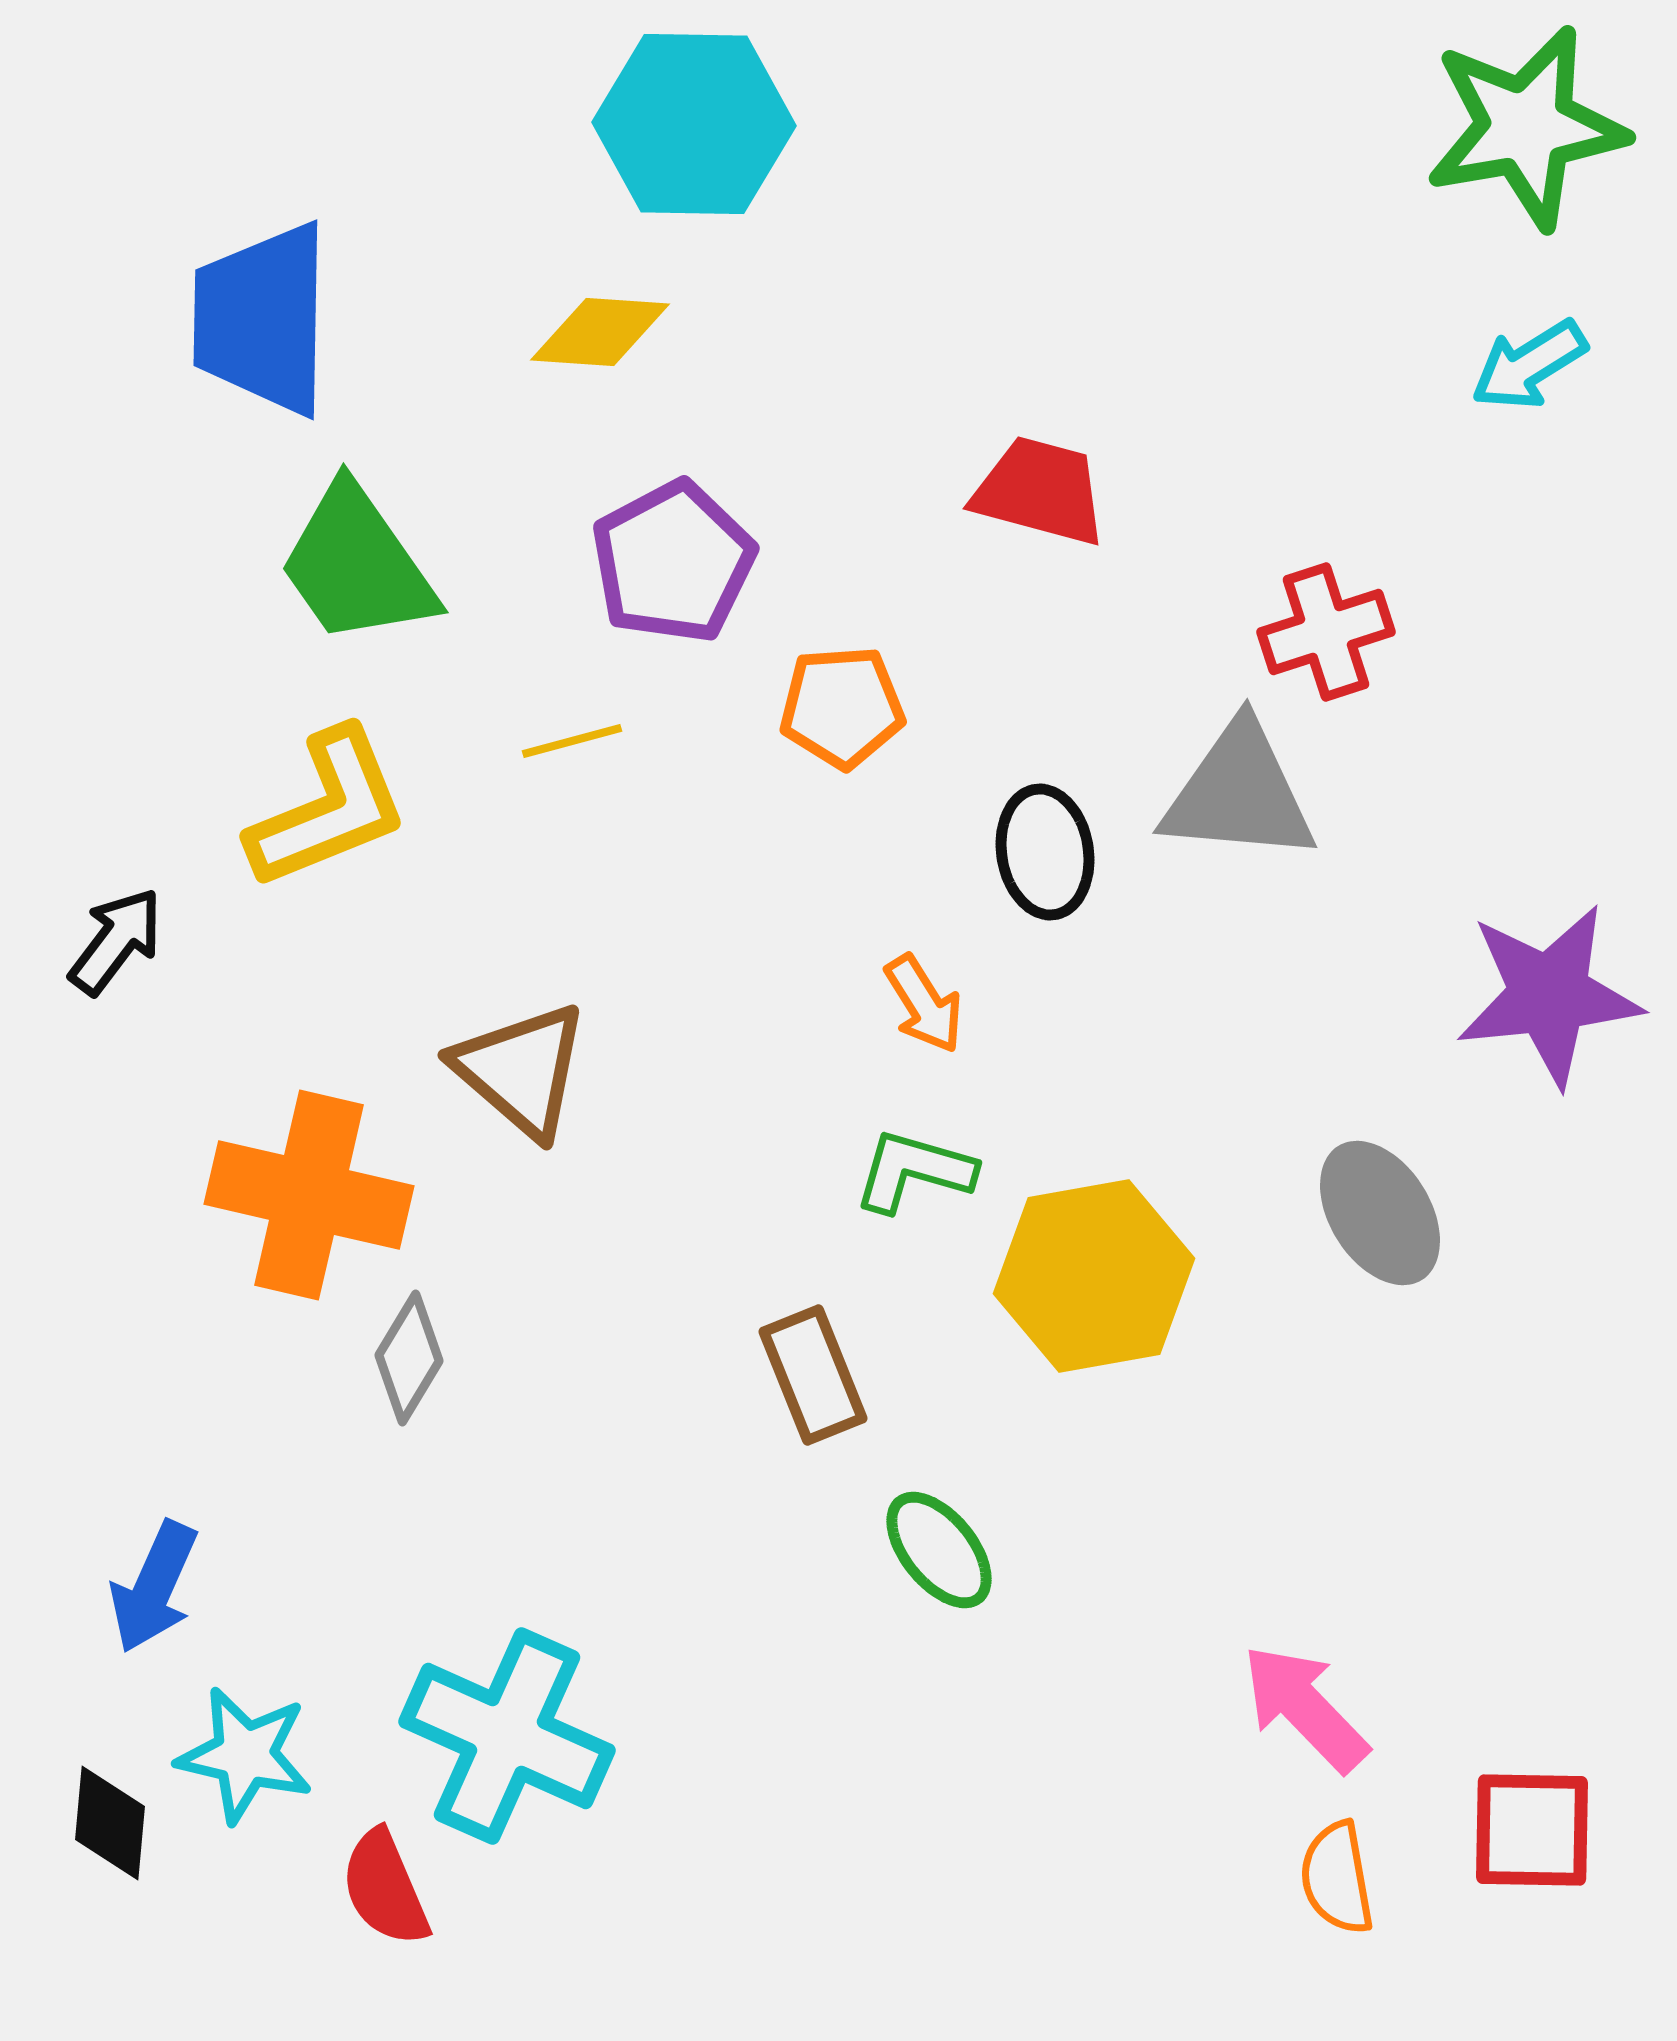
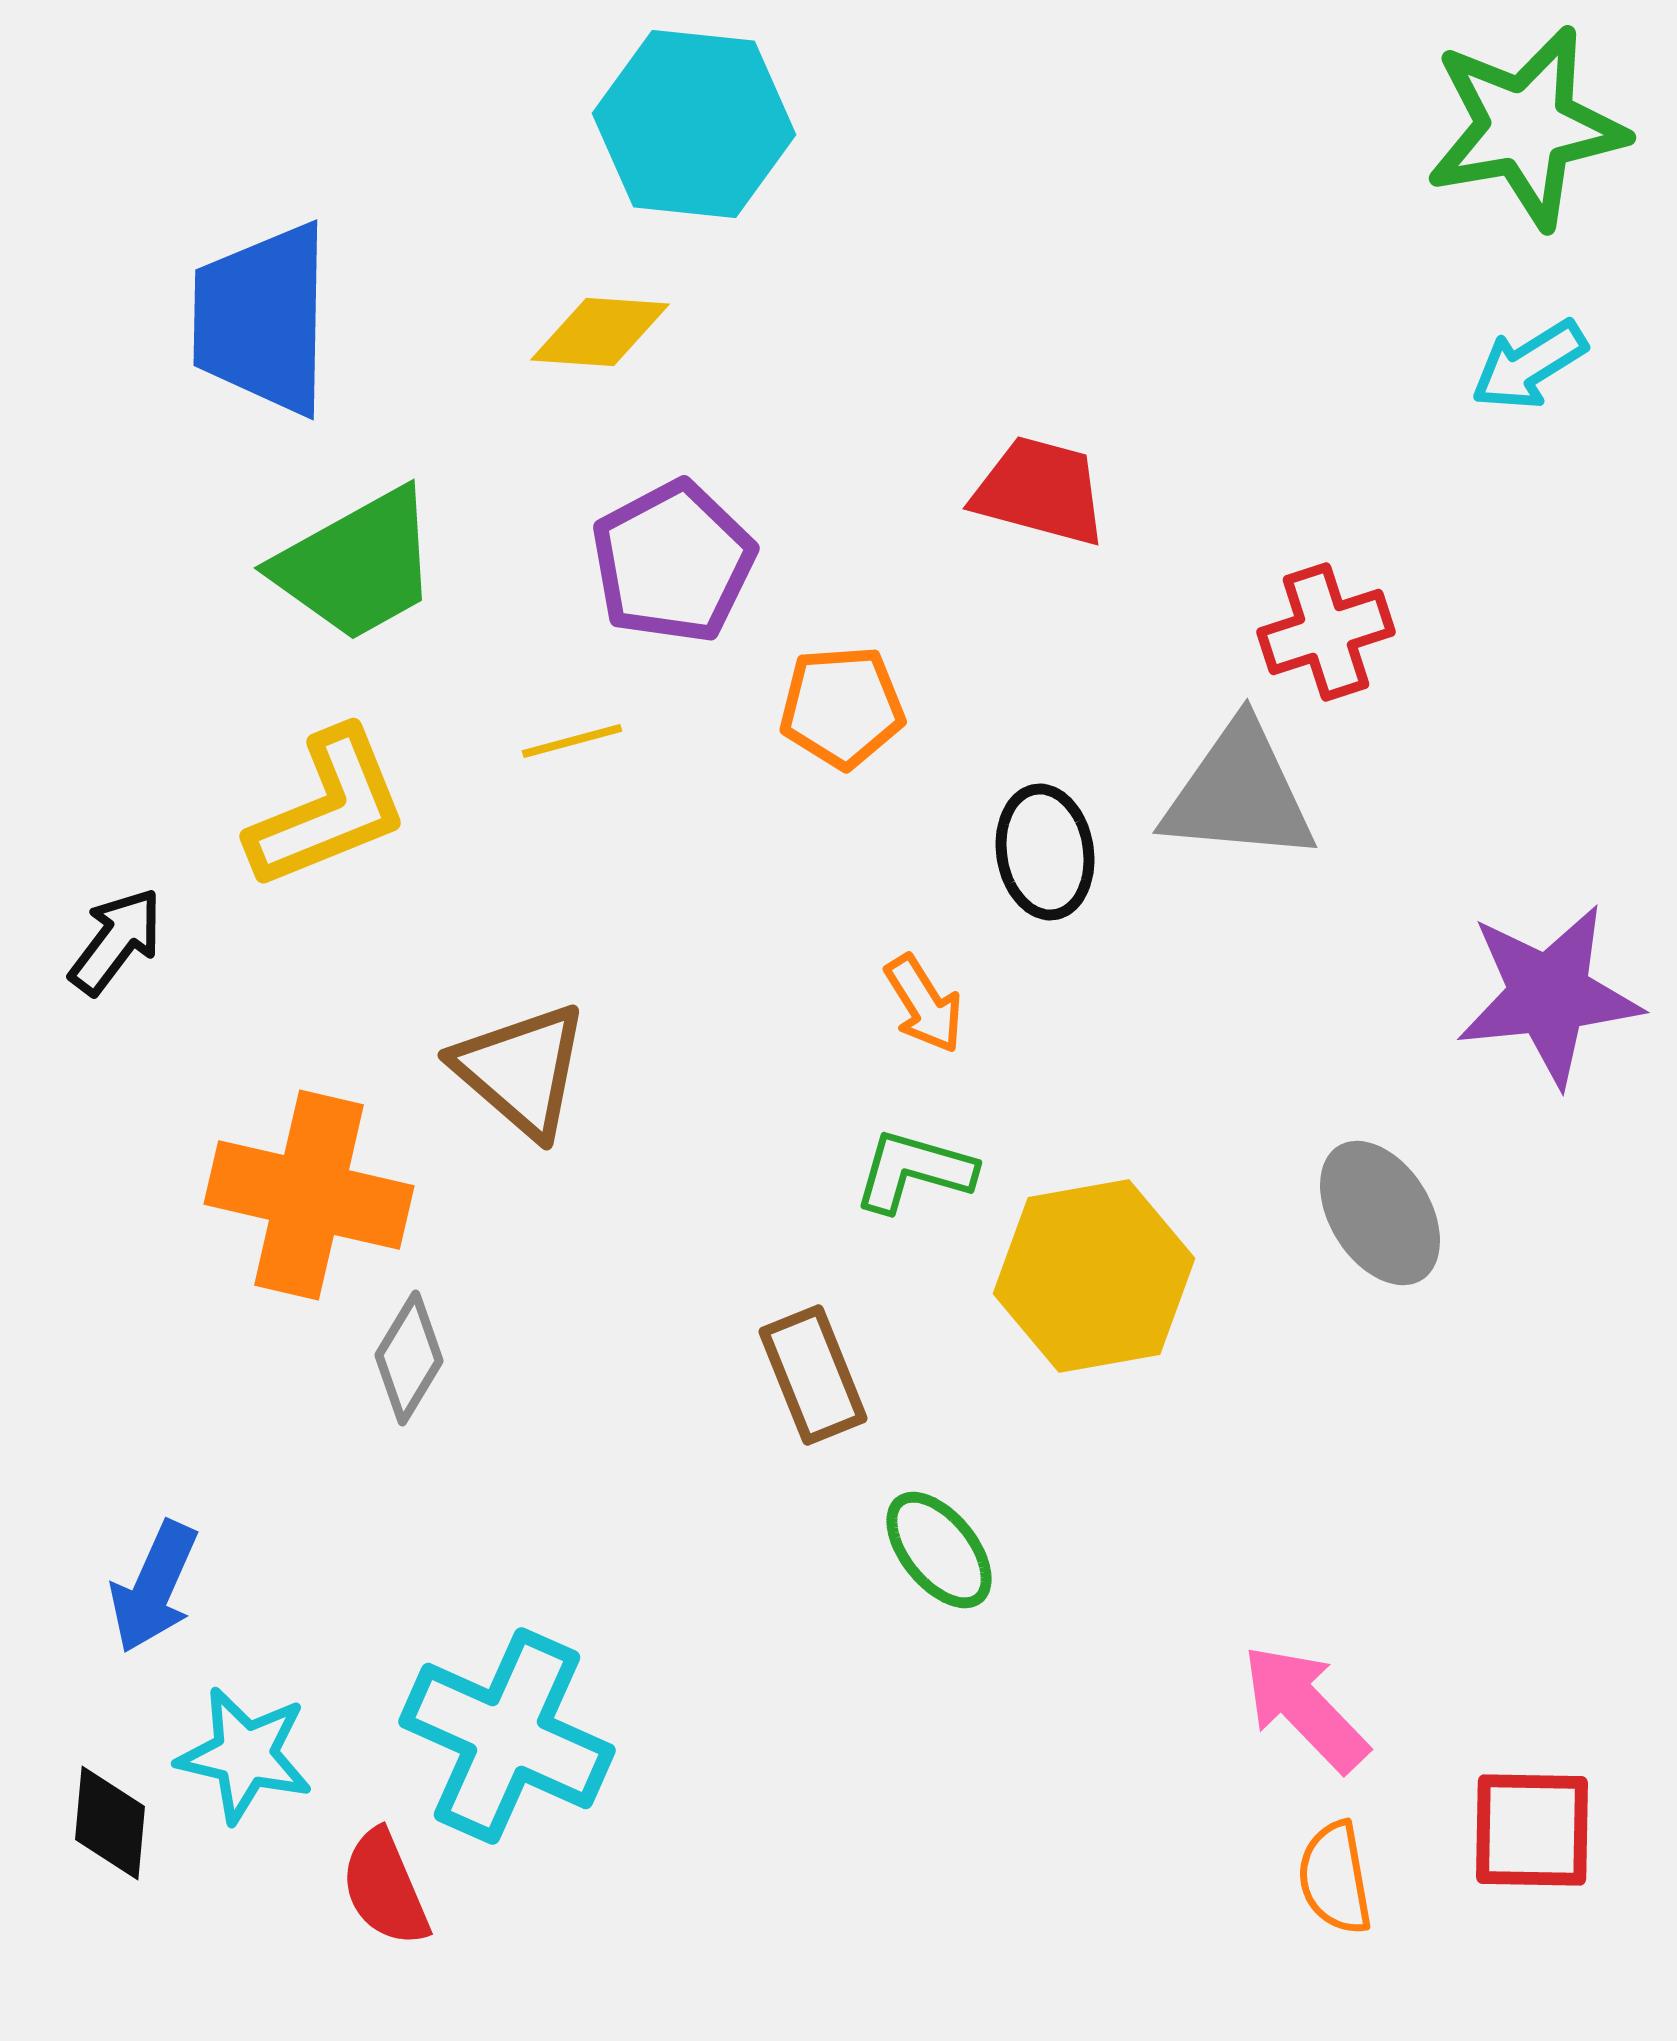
cyan hexagon: rotated 5 degrees clockwise
green trapezoid: rotated 84 degrees counterclockwise
orange semicircle: moved 2 px left
